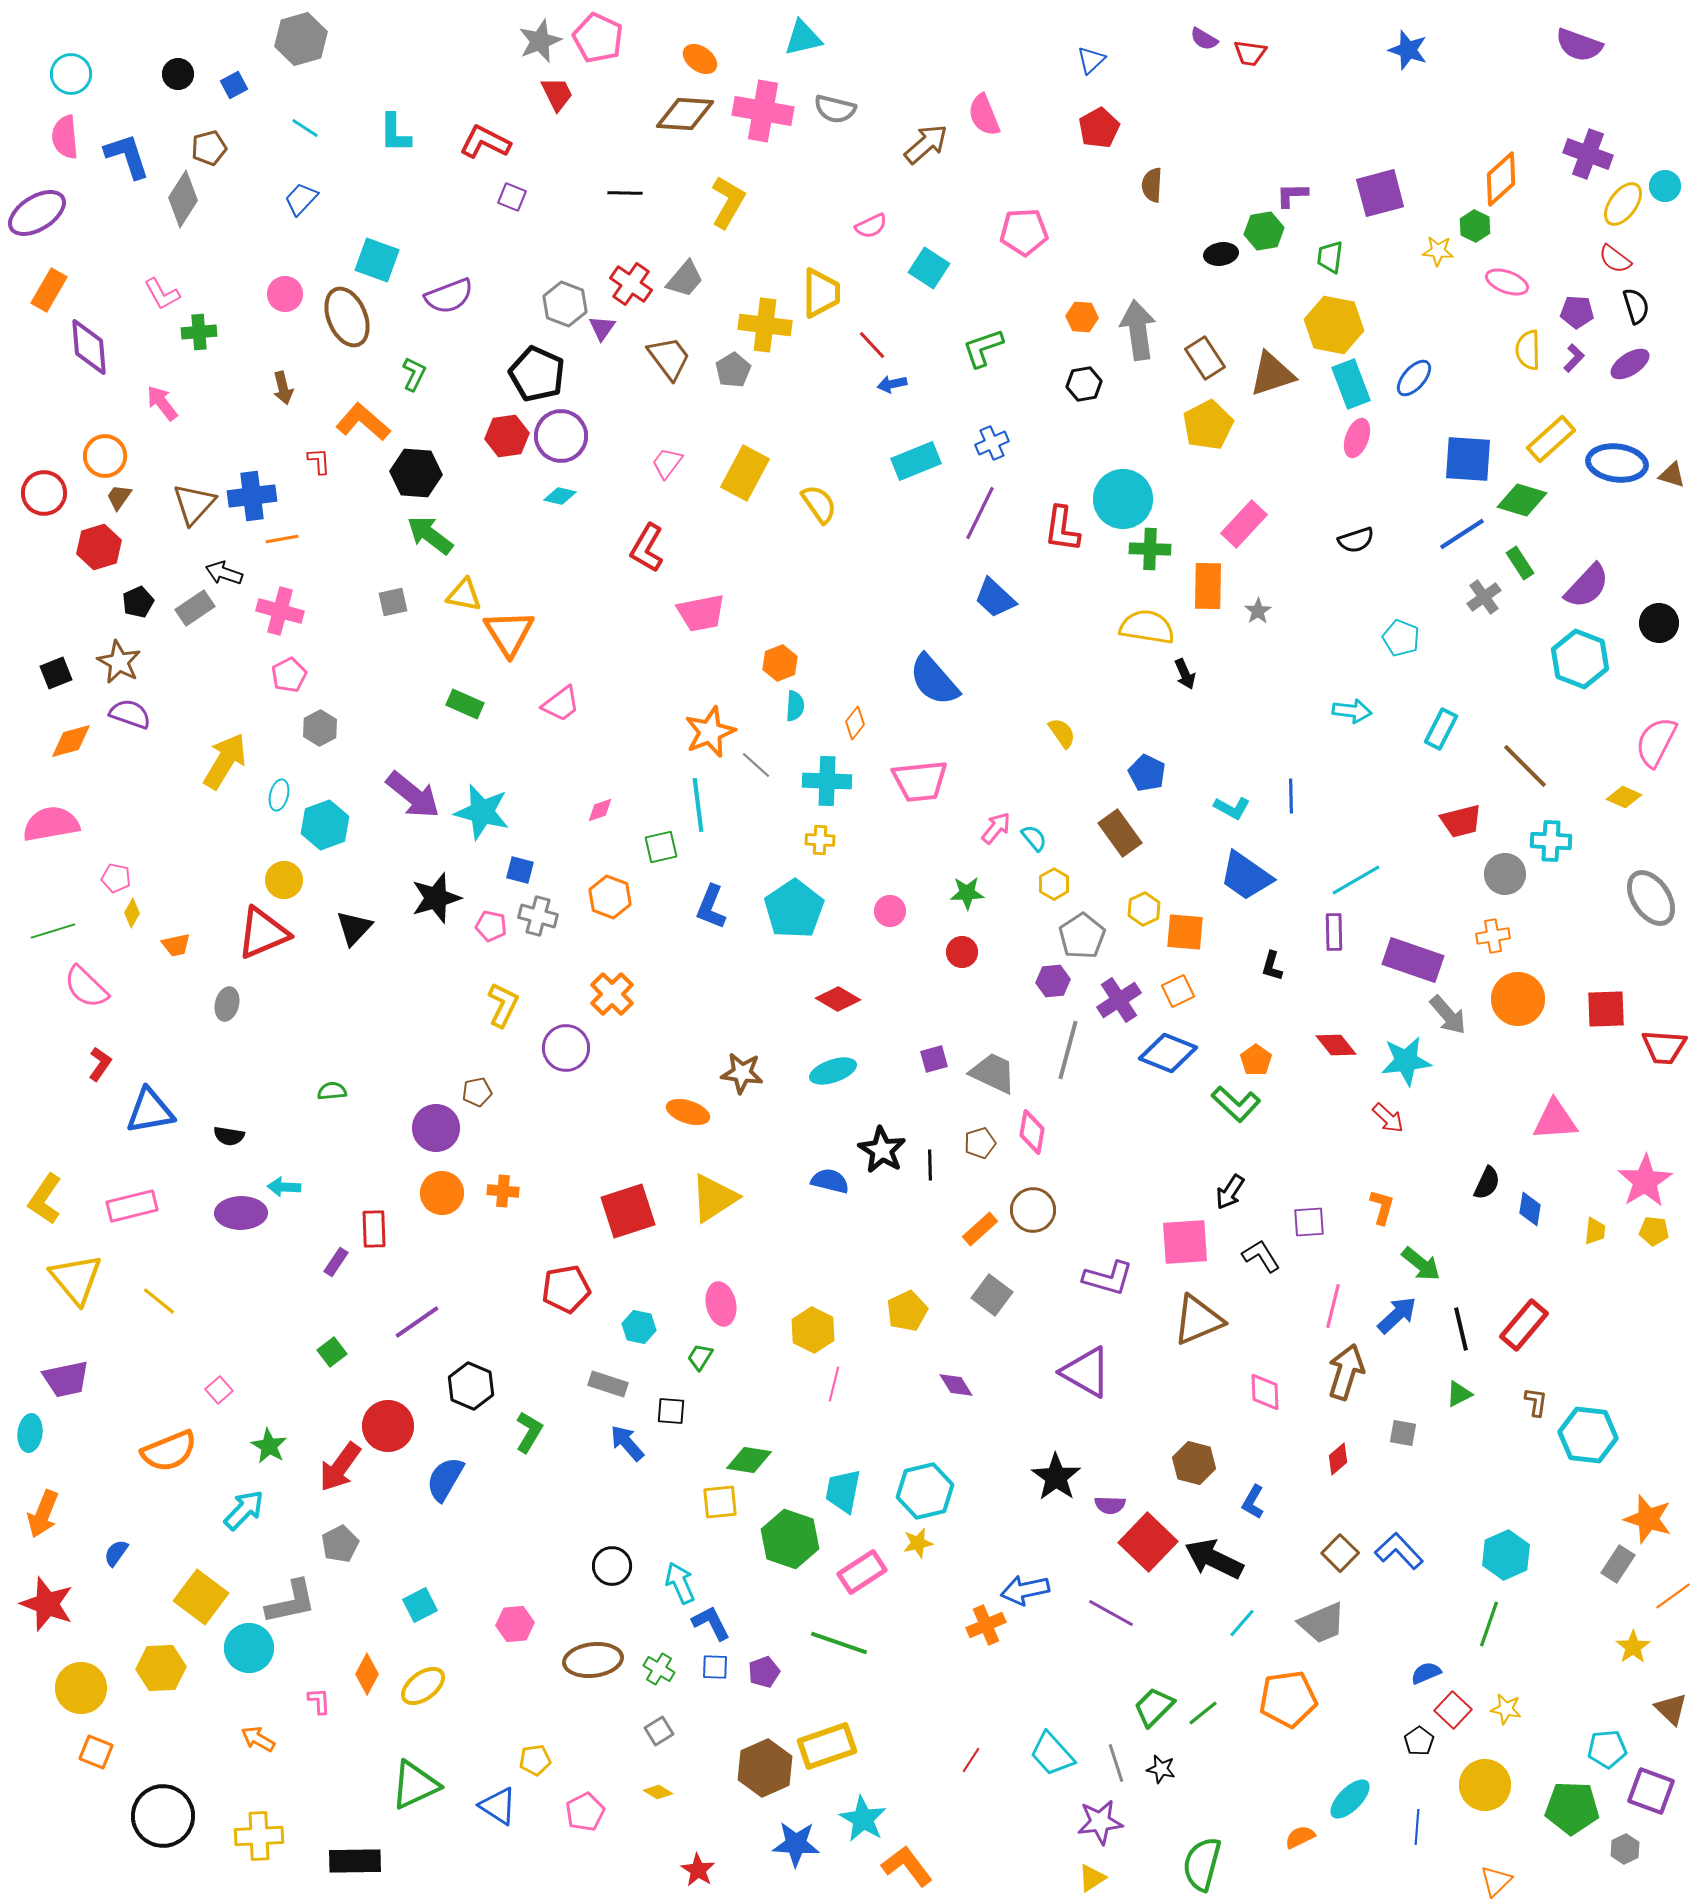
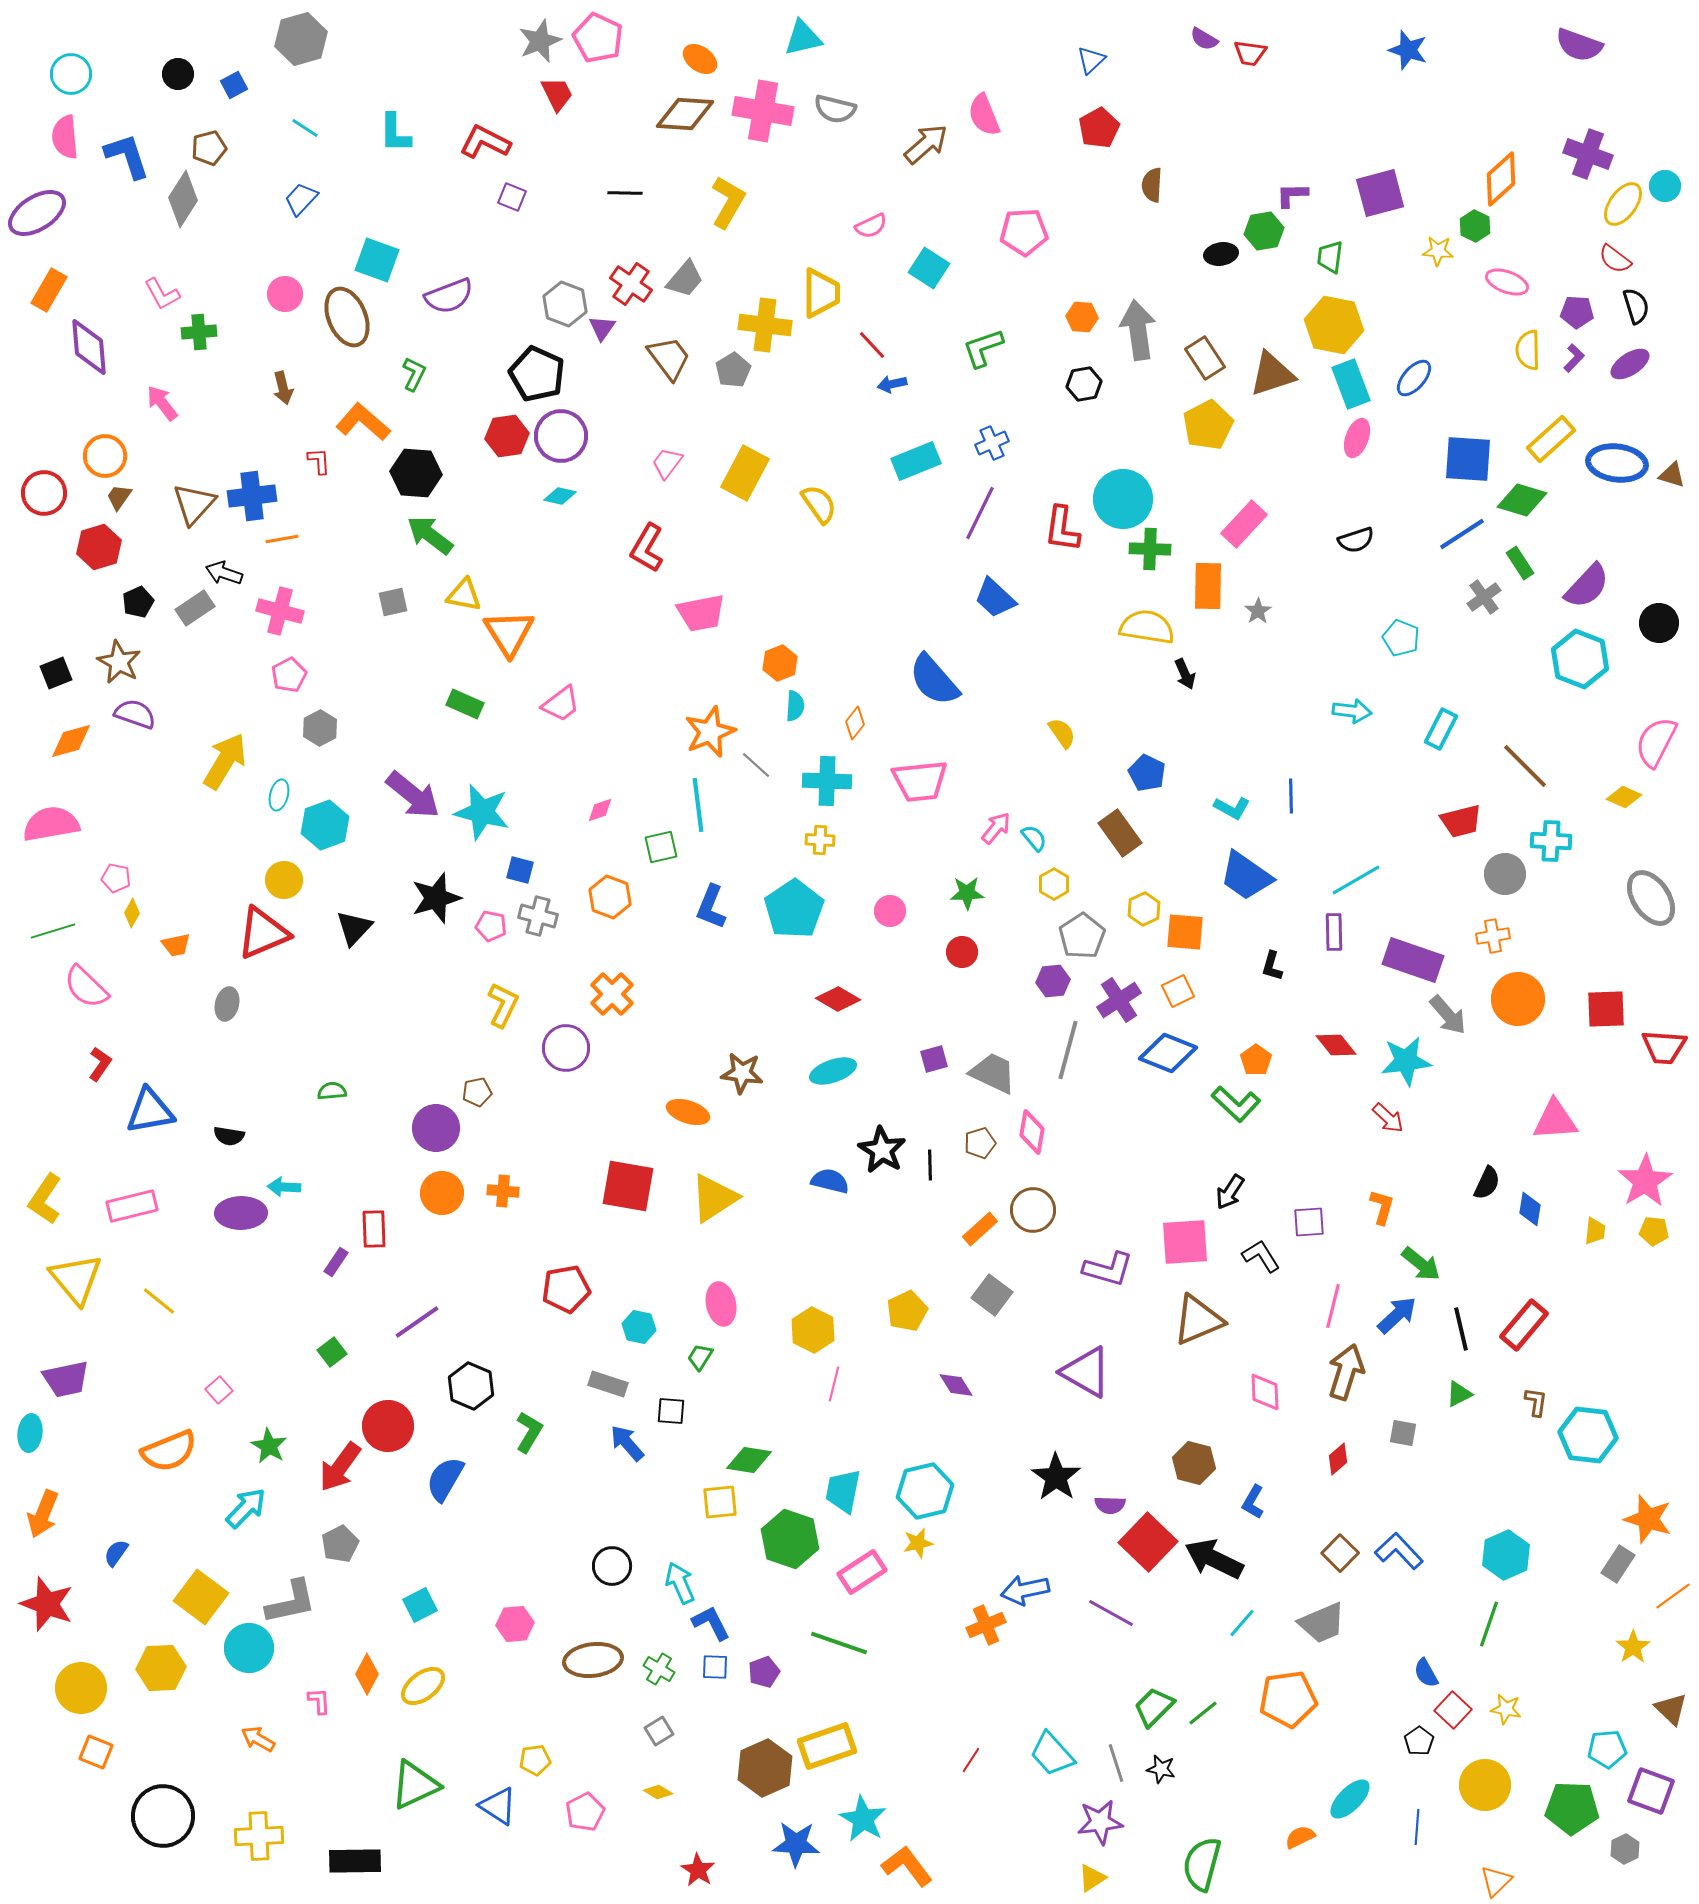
purple semicircle at (130, 714): moved 5 px right
red square at (628, 1211): moved 25 px up; rotated 28 degrees clockwise
purple L-shape at (1108, 1278): moved 9 px up
cyan arrow at (244, 1510): moved 2 px right, 2 px up
blue semicircle at (1426, 1673): rotated 96 degrees counterclockwise
